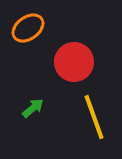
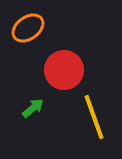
red circle: moved 10 px left, 8 px down
